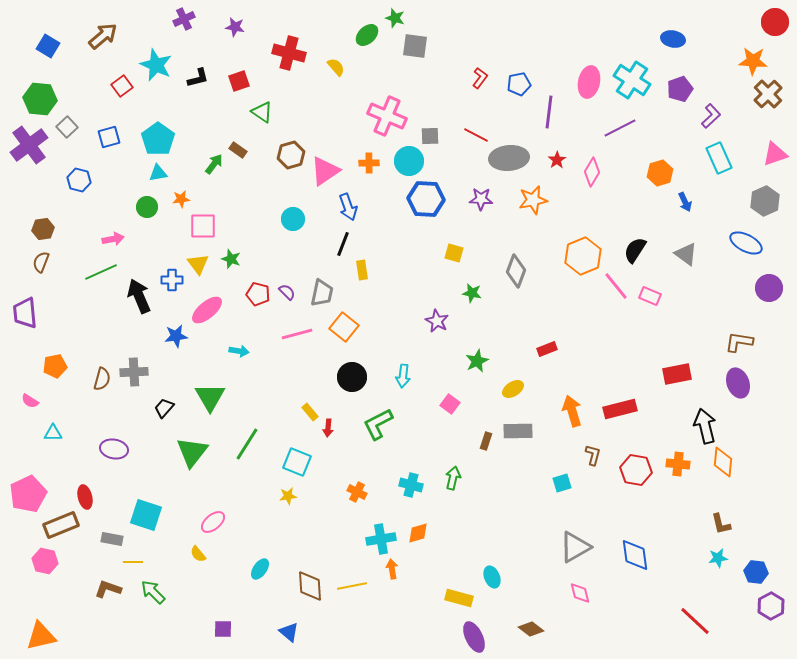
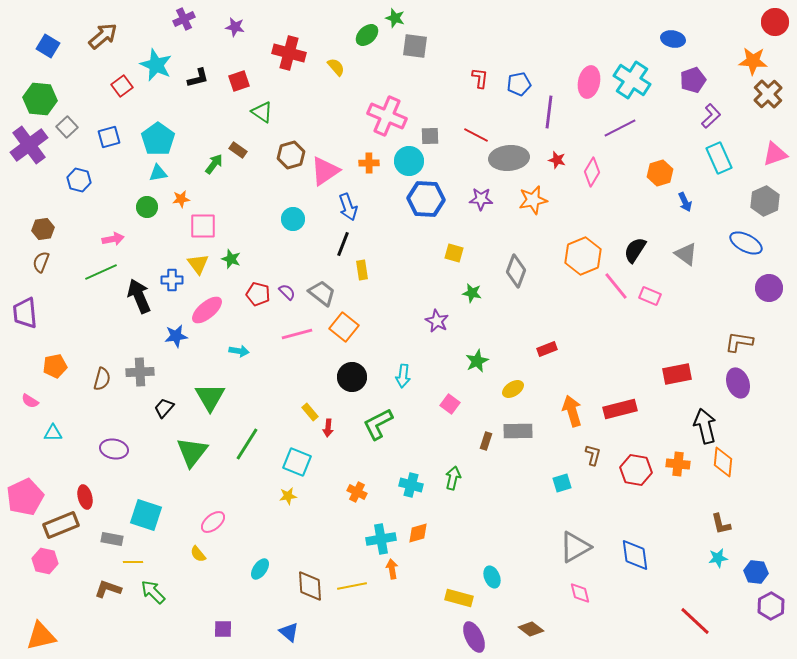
red L-shape at (480, 78): rotated 30 degrees counterclockwise
purple pentagon at (680, 89): moved 13 px right, 9 px up
red star at (557, 160): rotated 24 degrees counterclockwise
gray trapezoid at (322, 293): rotated 64 degrees counterclockwise
gray cross at (134, 372): moved 6 px right
pink pentagon at (28, 494): moved 3 px left, 3 px down
